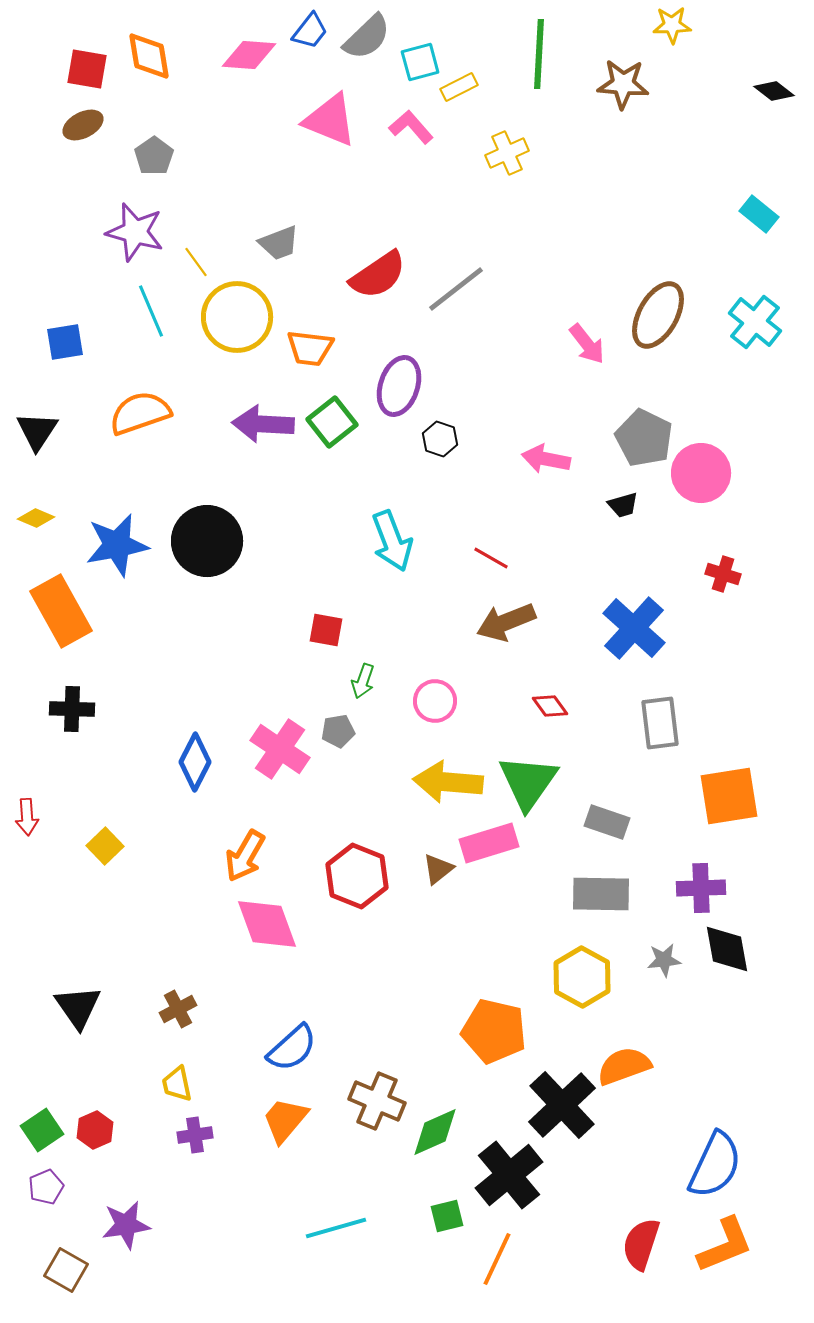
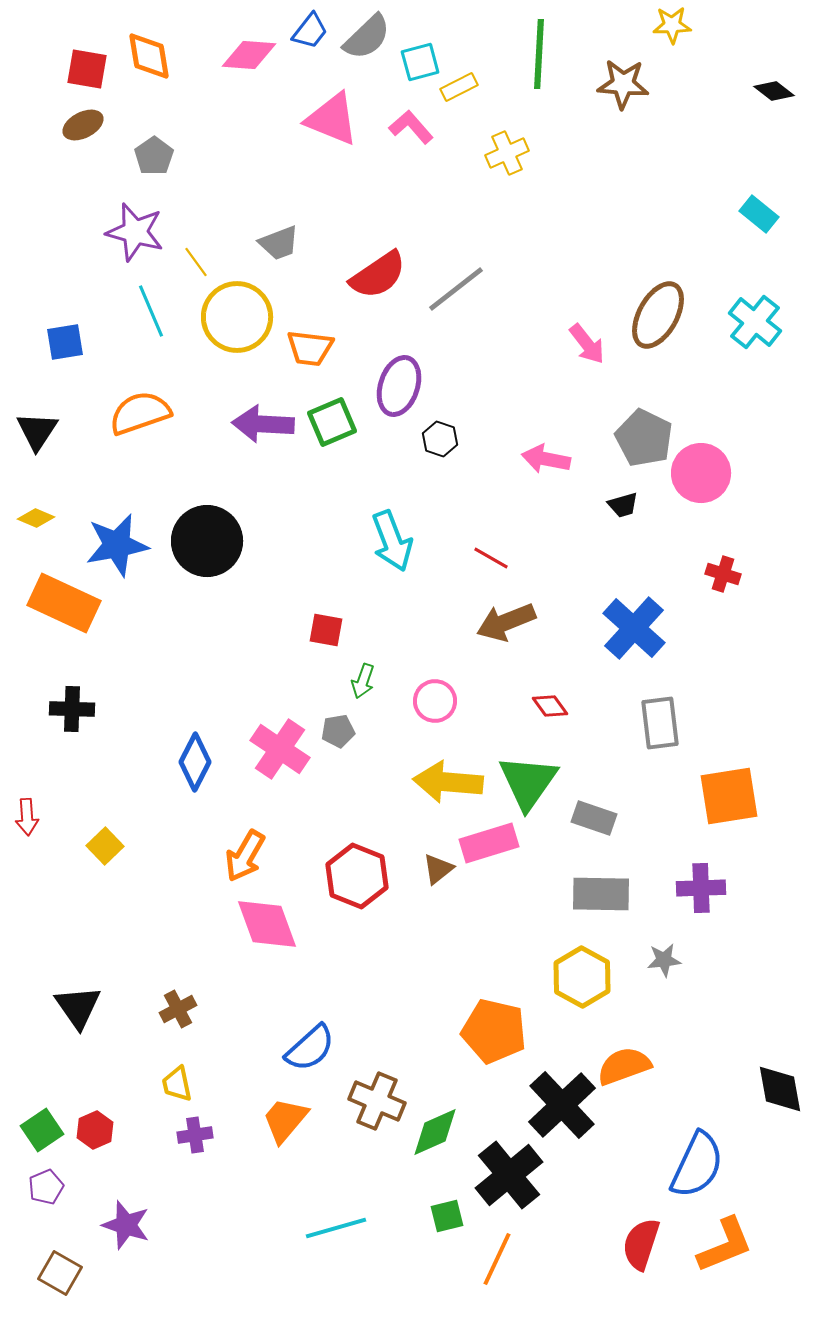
pink triangle at (330, 120): moved 2 px right, 1 px up
green square at (332, 422): rotated 15 degrees clockwise
orange rectangle at (61, 611): moved 3 px right, 8 px up; rotated 36 degrees counterclockwise
gray rectangle at (607, 822): moved 13 px left, 4 px up
black diamond at (727, 949): moved 53 px right, 140 px down
blue semicircle at (292, 1048): moved 18 px right
blue semicircle at (715, 1165): moved 18 px left
purple star at (126, 1225): rotated 27 degrees clockwise
brown square at (66, 1270): moved 6 px left, 3 px down
